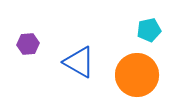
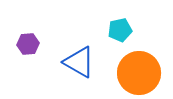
cyan pentagon: moved 29 px left
orange circle: moved 2 px right, 2 px up
